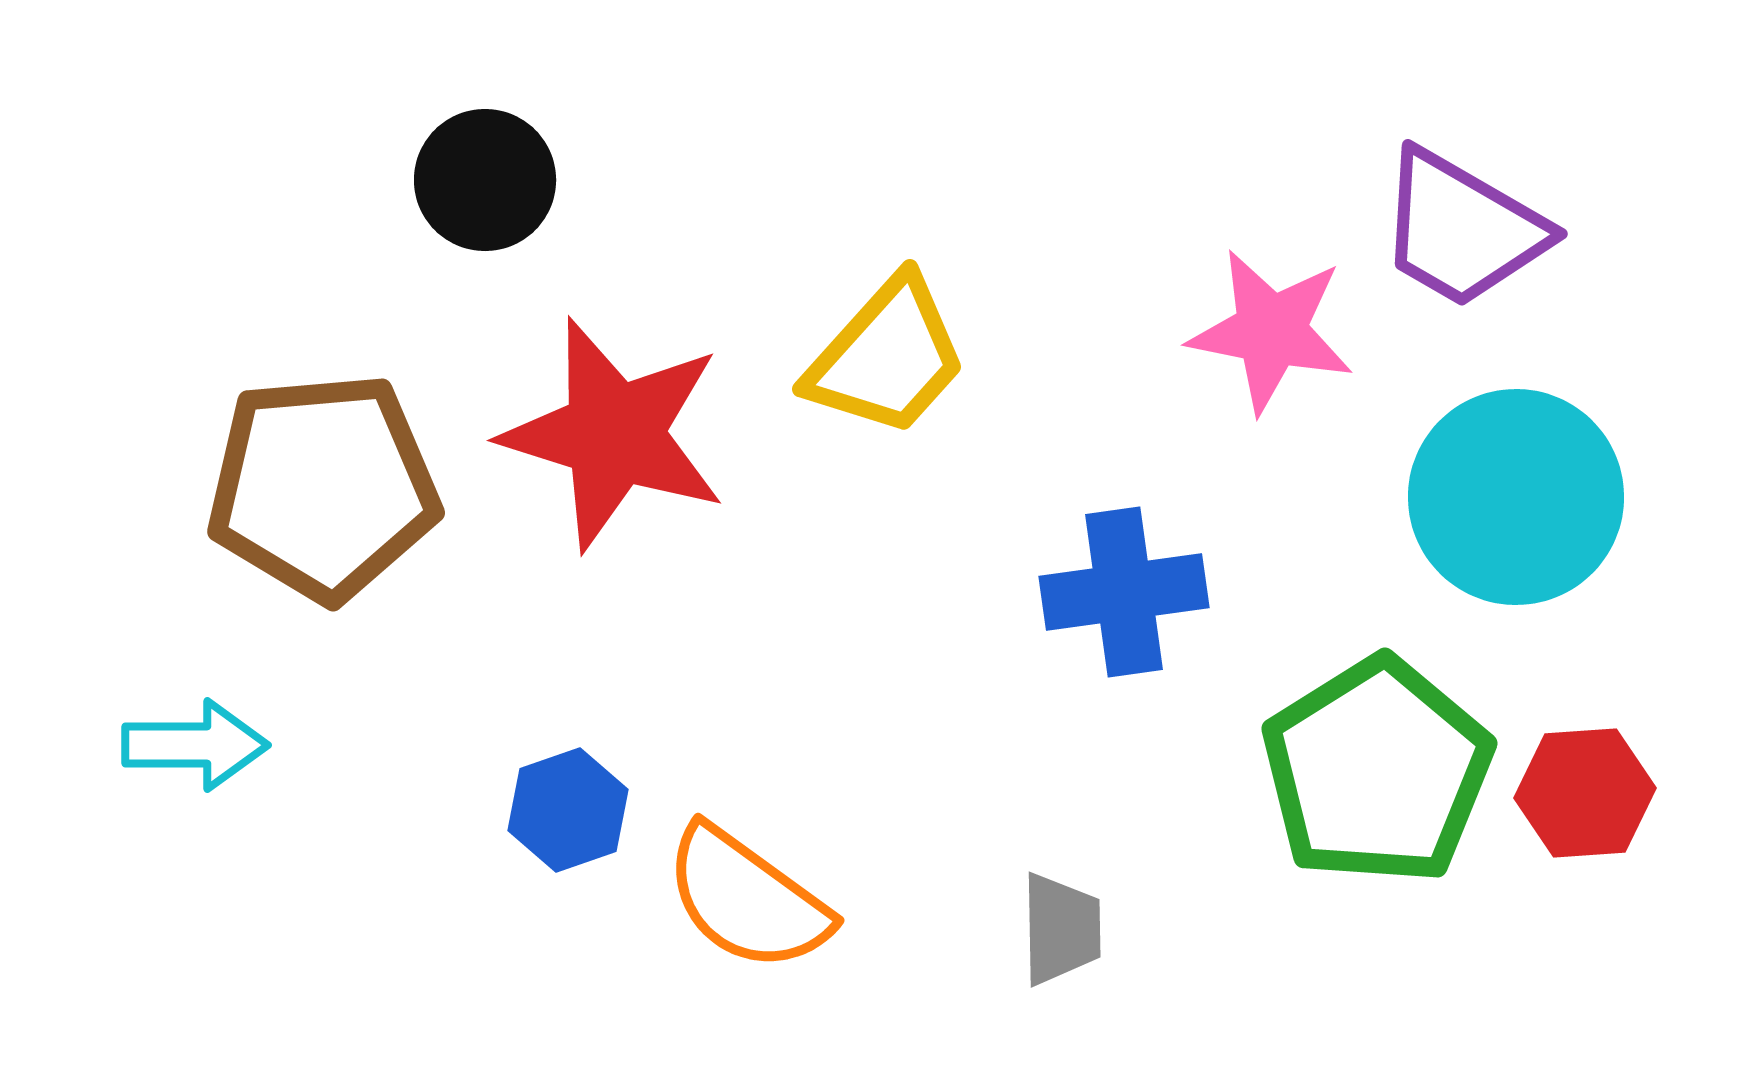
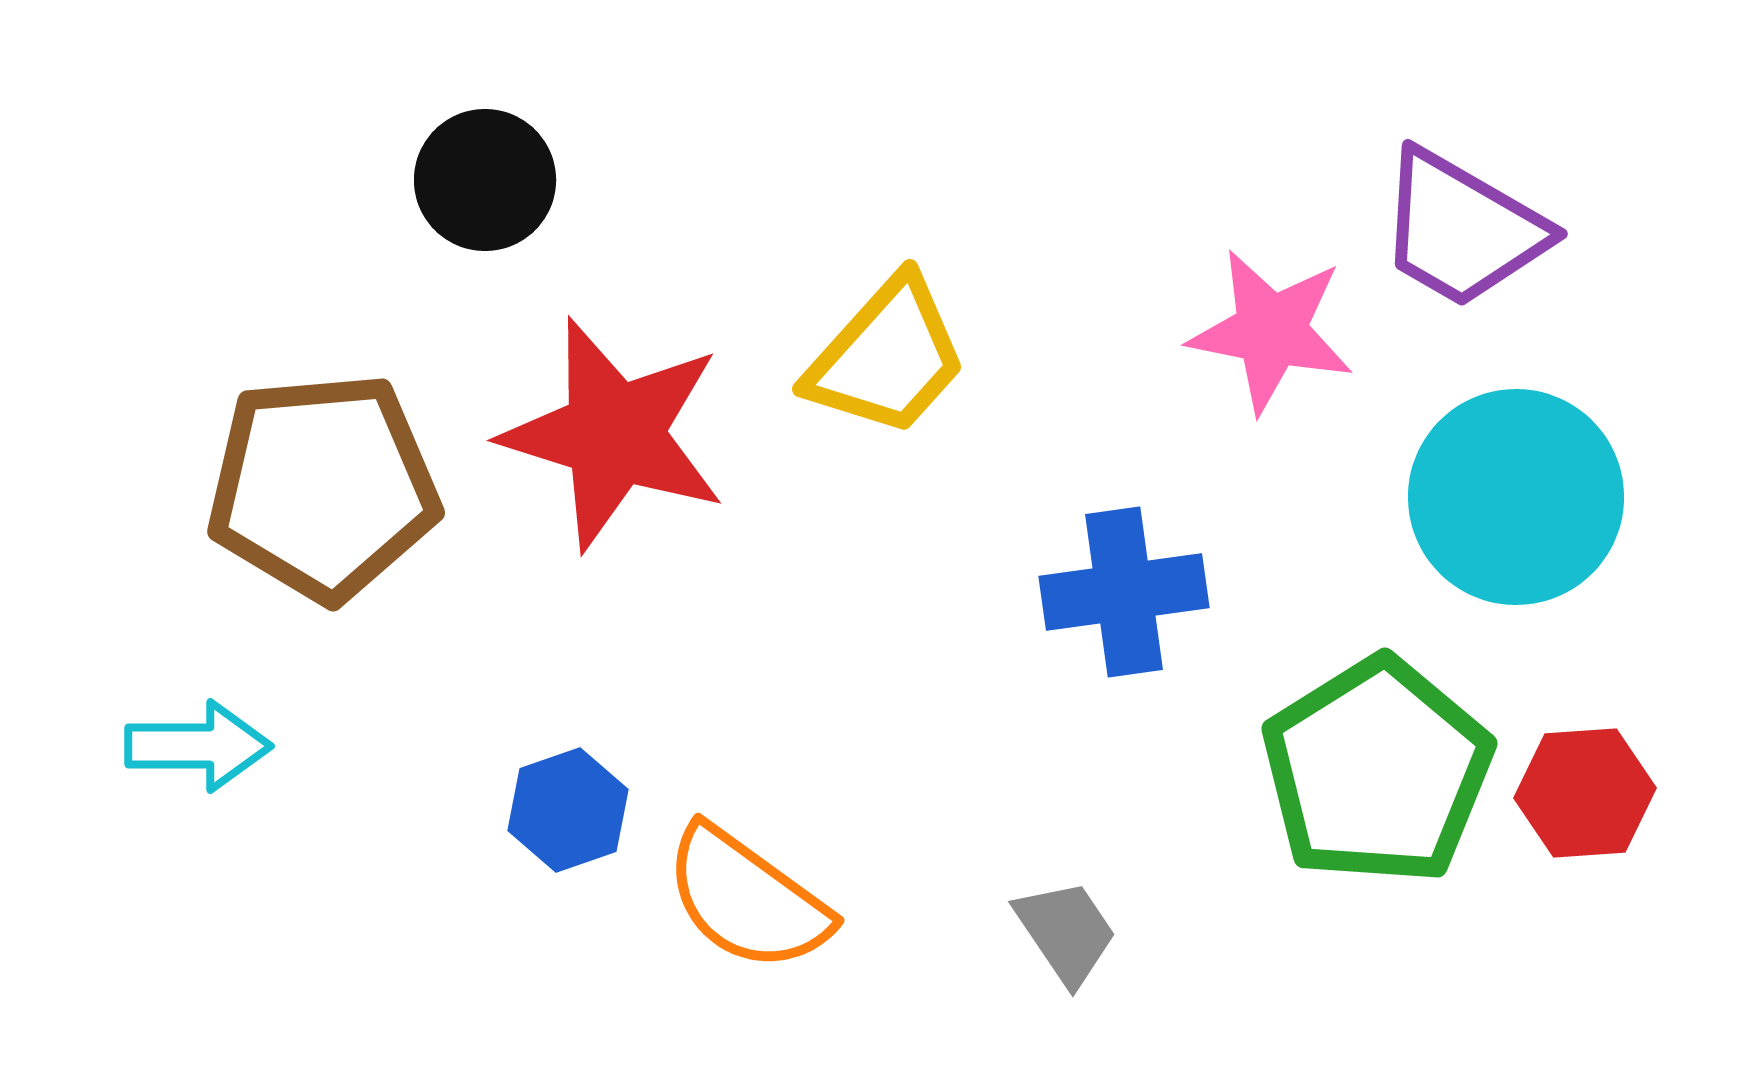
cyan arrow: moved 3 px right, 1 px down
gray trapezoid: moved 5 px right, 3 px down; rotated 33 degrees counterclockwise
